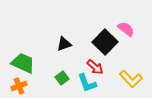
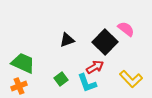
black triangle: moved 3 px right, 4 px up
red arrow: rotated 72 degrees counterclockwise
green square: moved 1 px left, 1 px down
